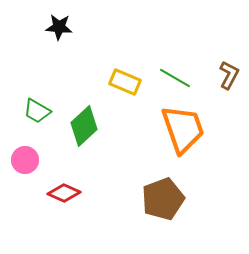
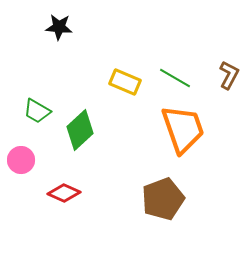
green diamond: moved 4 px left, 4 px down
pink circle: moved 4 px left
